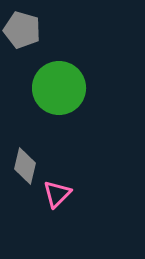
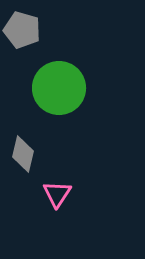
gray diamond: moved 2 px left, 12 px up
pink triangle: rotated 12 degrees counterclockwise
